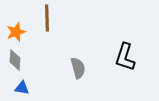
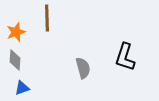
gray semicircle: moved 5 px right
blue triangle: rotated 28 degrees counterclockwise
